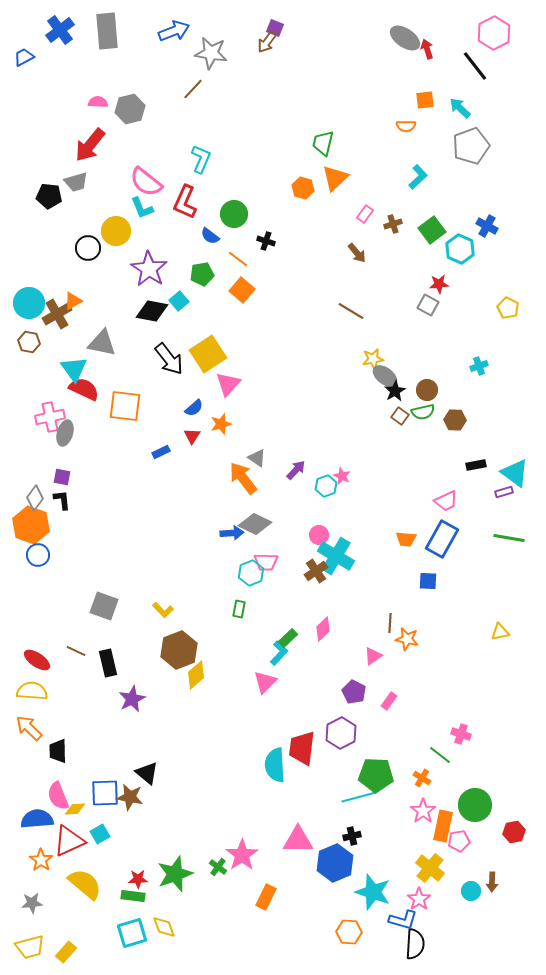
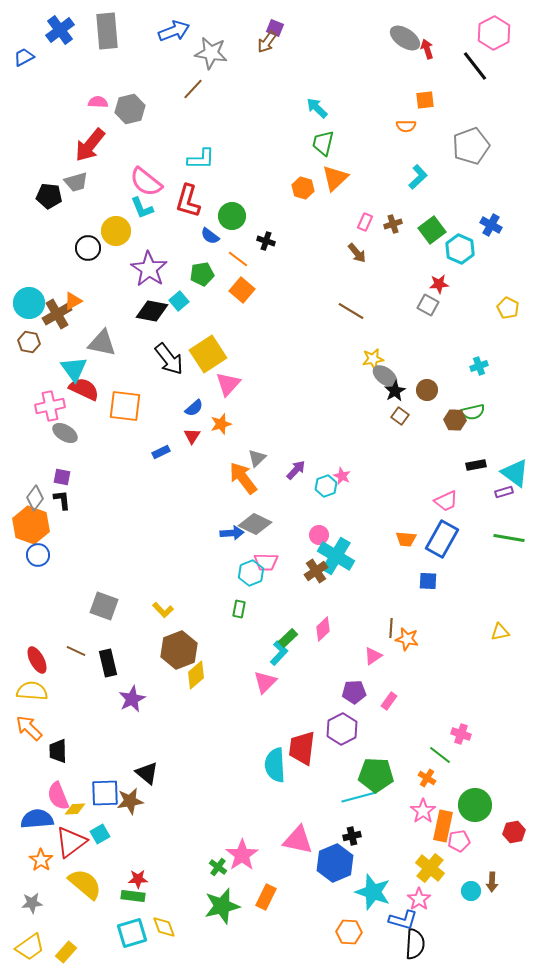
cyan arrow at (460, 108): moved 143 px left
cyan L-shape at (201, 159): rotated 68 degrees clockwise
red L-shape at (185, 202): moved 3 px right, 1 px up; rotated 8 degrees counterclockwise
green circle at (234, 214): moved 2 px left, 2 px down
pink rectangle at (365, 214): moved 8 px down; rotated 12 degrees counterclockwise
blue cross at (487, 226): moved 4 px right, 1 px up
green semicircle at (423, 412): moved 50 px right
pink cross at (50, 417): moved 11 px up
gray ellipse at (65, 433): rotated 75 degrees counterclockwise
gray triangle at (257, 458): rotated 42 degrees clockwise
brown line at (390, 623): moved 1 px right, 5 px down
red ellipse at (37, 660): rotated 28 degrees clockwise
purple pentagon at (354, 692): rotated 30 degrees counterclockwise
purple hexagon at (341, 733): moved 1 px right, 4 px up
orange cross at (422, 778): moved 5 px right
brown star at (130, 797): moved 4 px down; rotated 20 degrees counterclockwise
pink triangle at (298, 840): rotated 12 degrees clockwise
red triangle at (69, 841): moved 2 px right, 1 px down; rotated 12 degrees counterclockwise
green star at (175, 874): moved 47 px right, 32 px down; rotated 6 degrees clockwise
yellow trapezoid at (30, 947): rotated 20 degrees counterclockwise
